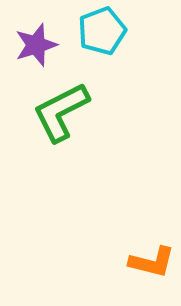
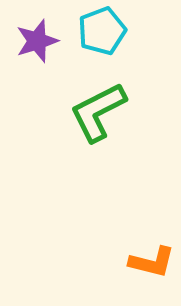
purple star: moved 1 px right, 4 px up
green L-shape: moved 37 px right
